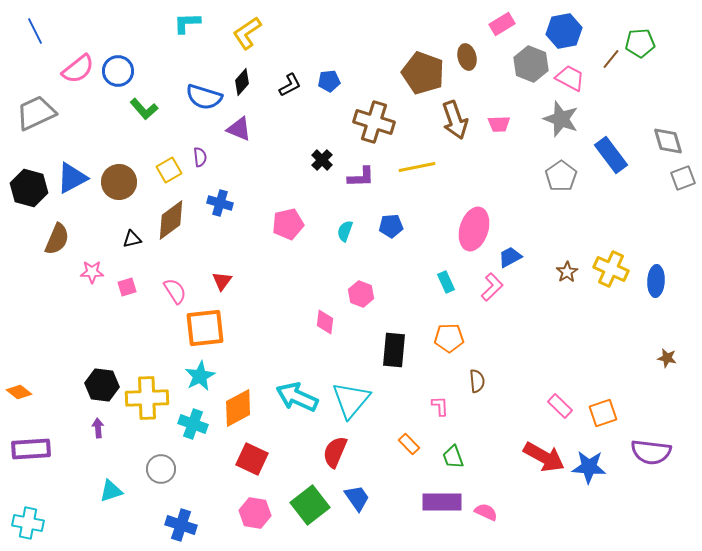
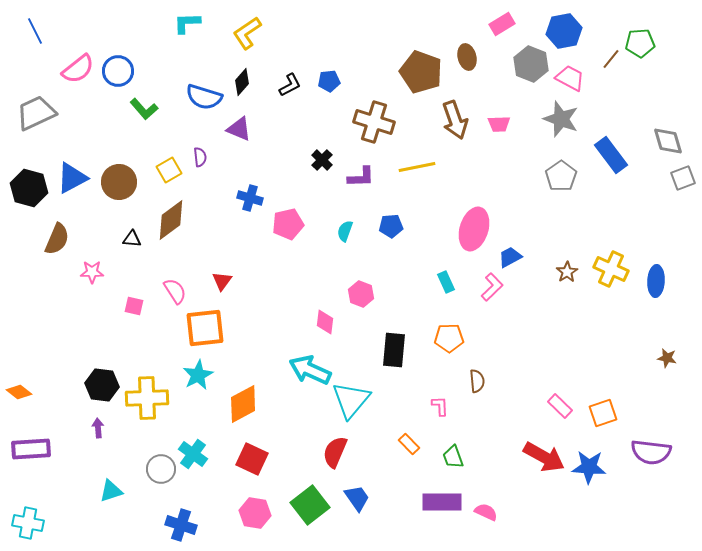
brown pentagon at (423, 73): moved 2 px left, 1 px up
blue cross at (220, 203): moved 30 px right, 5 px up
black triangle at (132, 239): rotated 18 degrees clockwise
pink square at (127, 287): moved 7 px right, 19 px down; rotated 30 degrees clockwise
cyan star at (200, 376): moved 2 px left, 1 px up
cyan arrow at (297, 397): moved 13 px right, 27 px up
orange diamond at (238, 408): moved 5 px right, 4 px up
cyan cross at (193, 424): moved 30 px down; rotated 16 degrees clockwise
